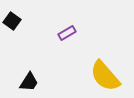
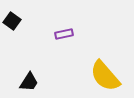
purple rectangle: moved 3 px left, 1 px down; rotated 18 degrees clockwise
